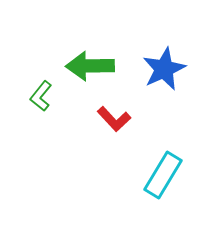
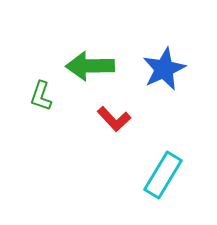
green L-shape: rotated 20 degrees counterclockwise
